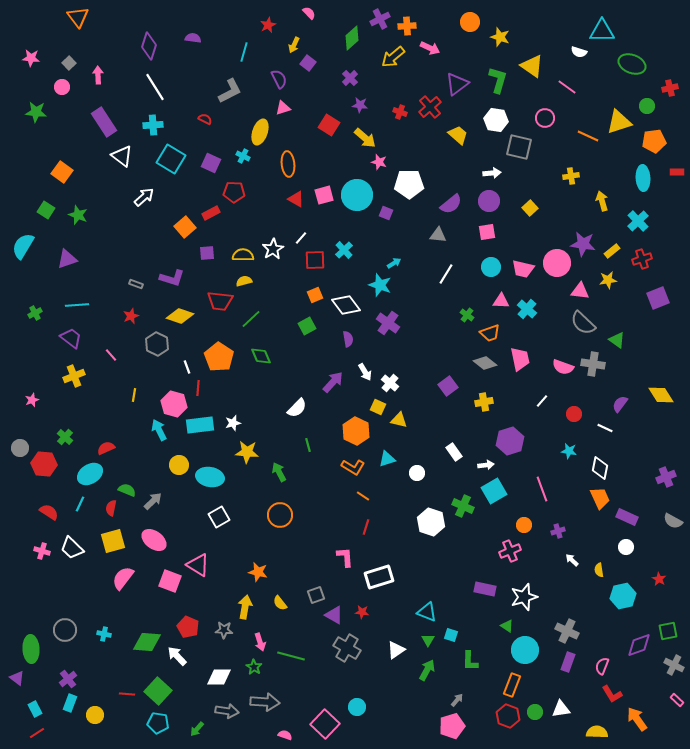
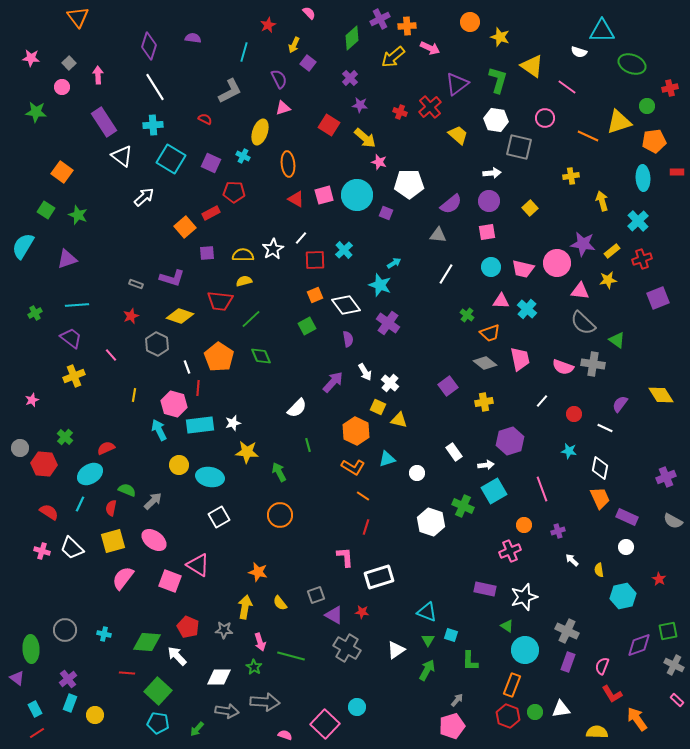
red line at (127, 694): moved 21 px up
